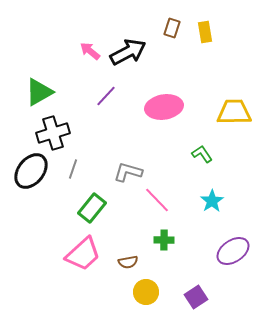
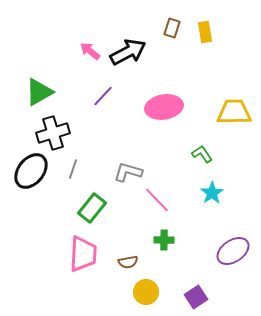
purple line: moved 3 px left
cyan star: moved 8 px up
pink trapezoid: rotated 45 degrees counterclockwise
